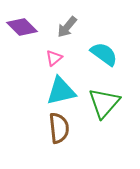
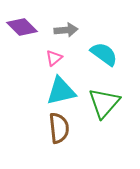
gray arrow: moved 1 px left, 3 px down; rotated 135 degrees counterclockwise
